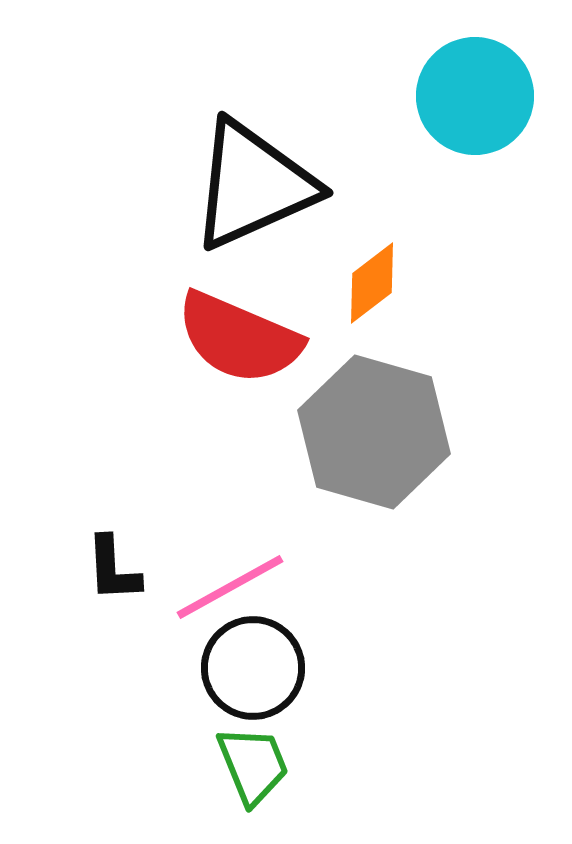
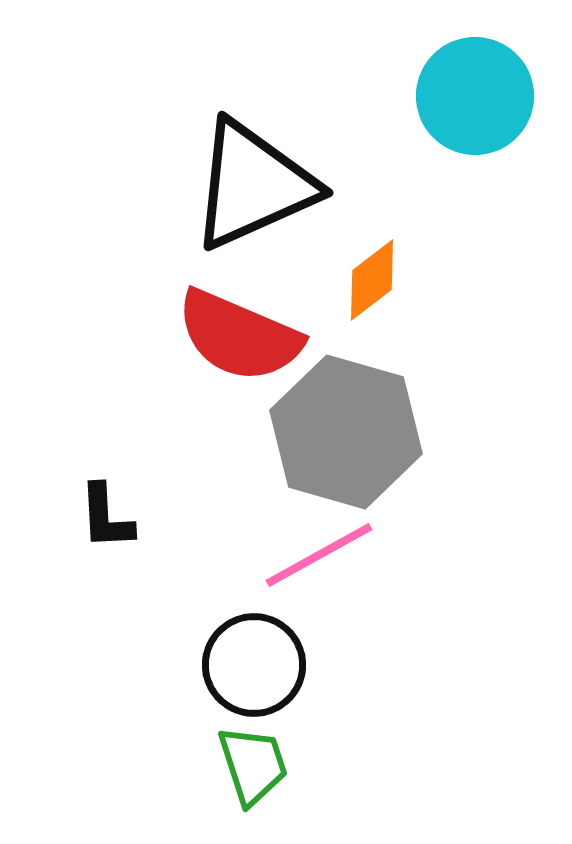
orange diamond: moved 3 px up
red semicircle: moved 2 px up
gray hexagon: moved 28 px left
black L-shape: moved 7 px left, 52 px up
pink line: moved 89 px right, 32 px up
black circle: moved 1 px right, 3 px up
green trapezoid: rotated 4 degrees clockwise
